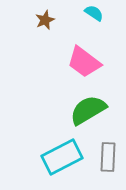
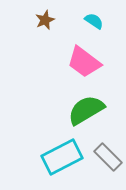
cyan semicircle: moved 8 px down
green semicircle: moved 2 px left
gray rectangle: rotated 48 degrees counterclockwise
